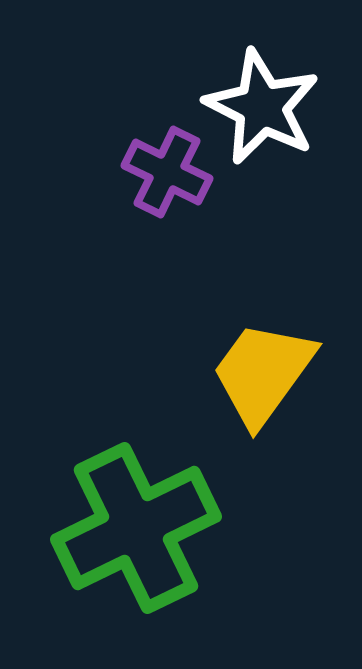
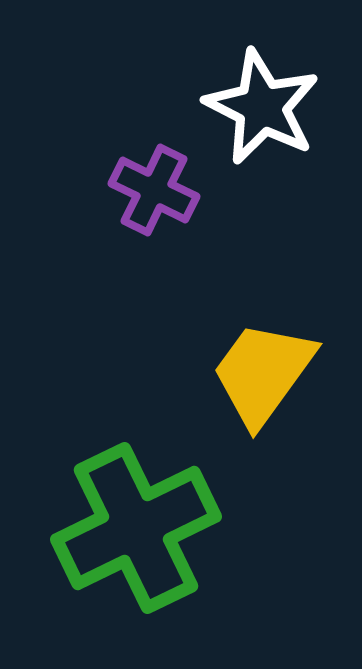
purple cross: moved 13 px left, 18 px down
